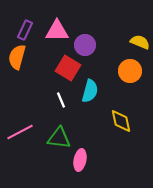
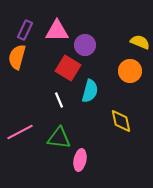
white line: moved 2 px left
